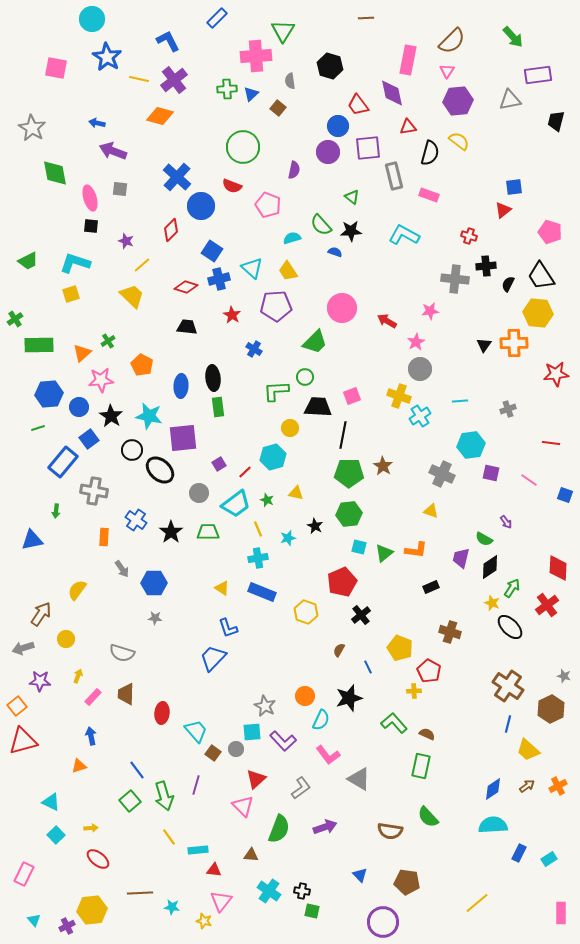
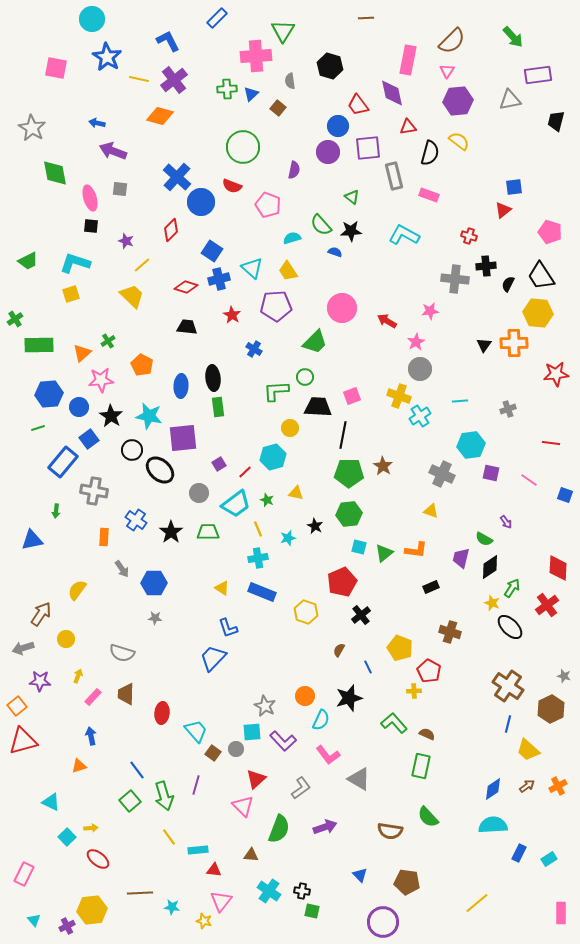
blue circle at (201, 206): moved 4 px up
cyan square at (56, 835): moved 11 px right, 2 px down
